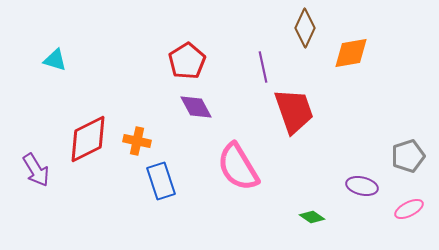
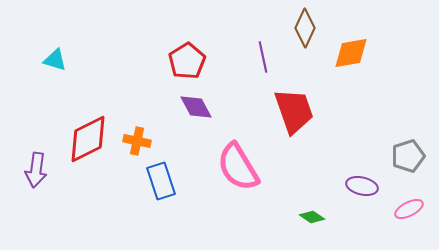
purple line: moved 10 px up
purple arrow: rotated 40 degrees clockwise
